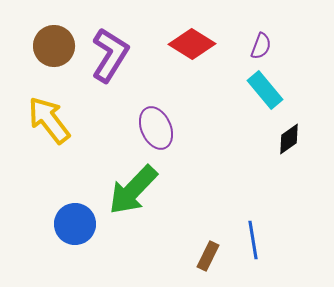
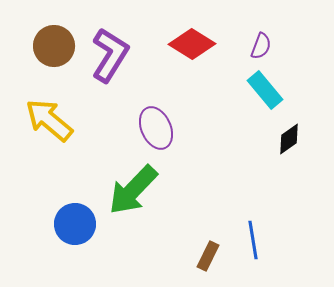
yellow arrow: rotated 12 degrees counterclockwise
